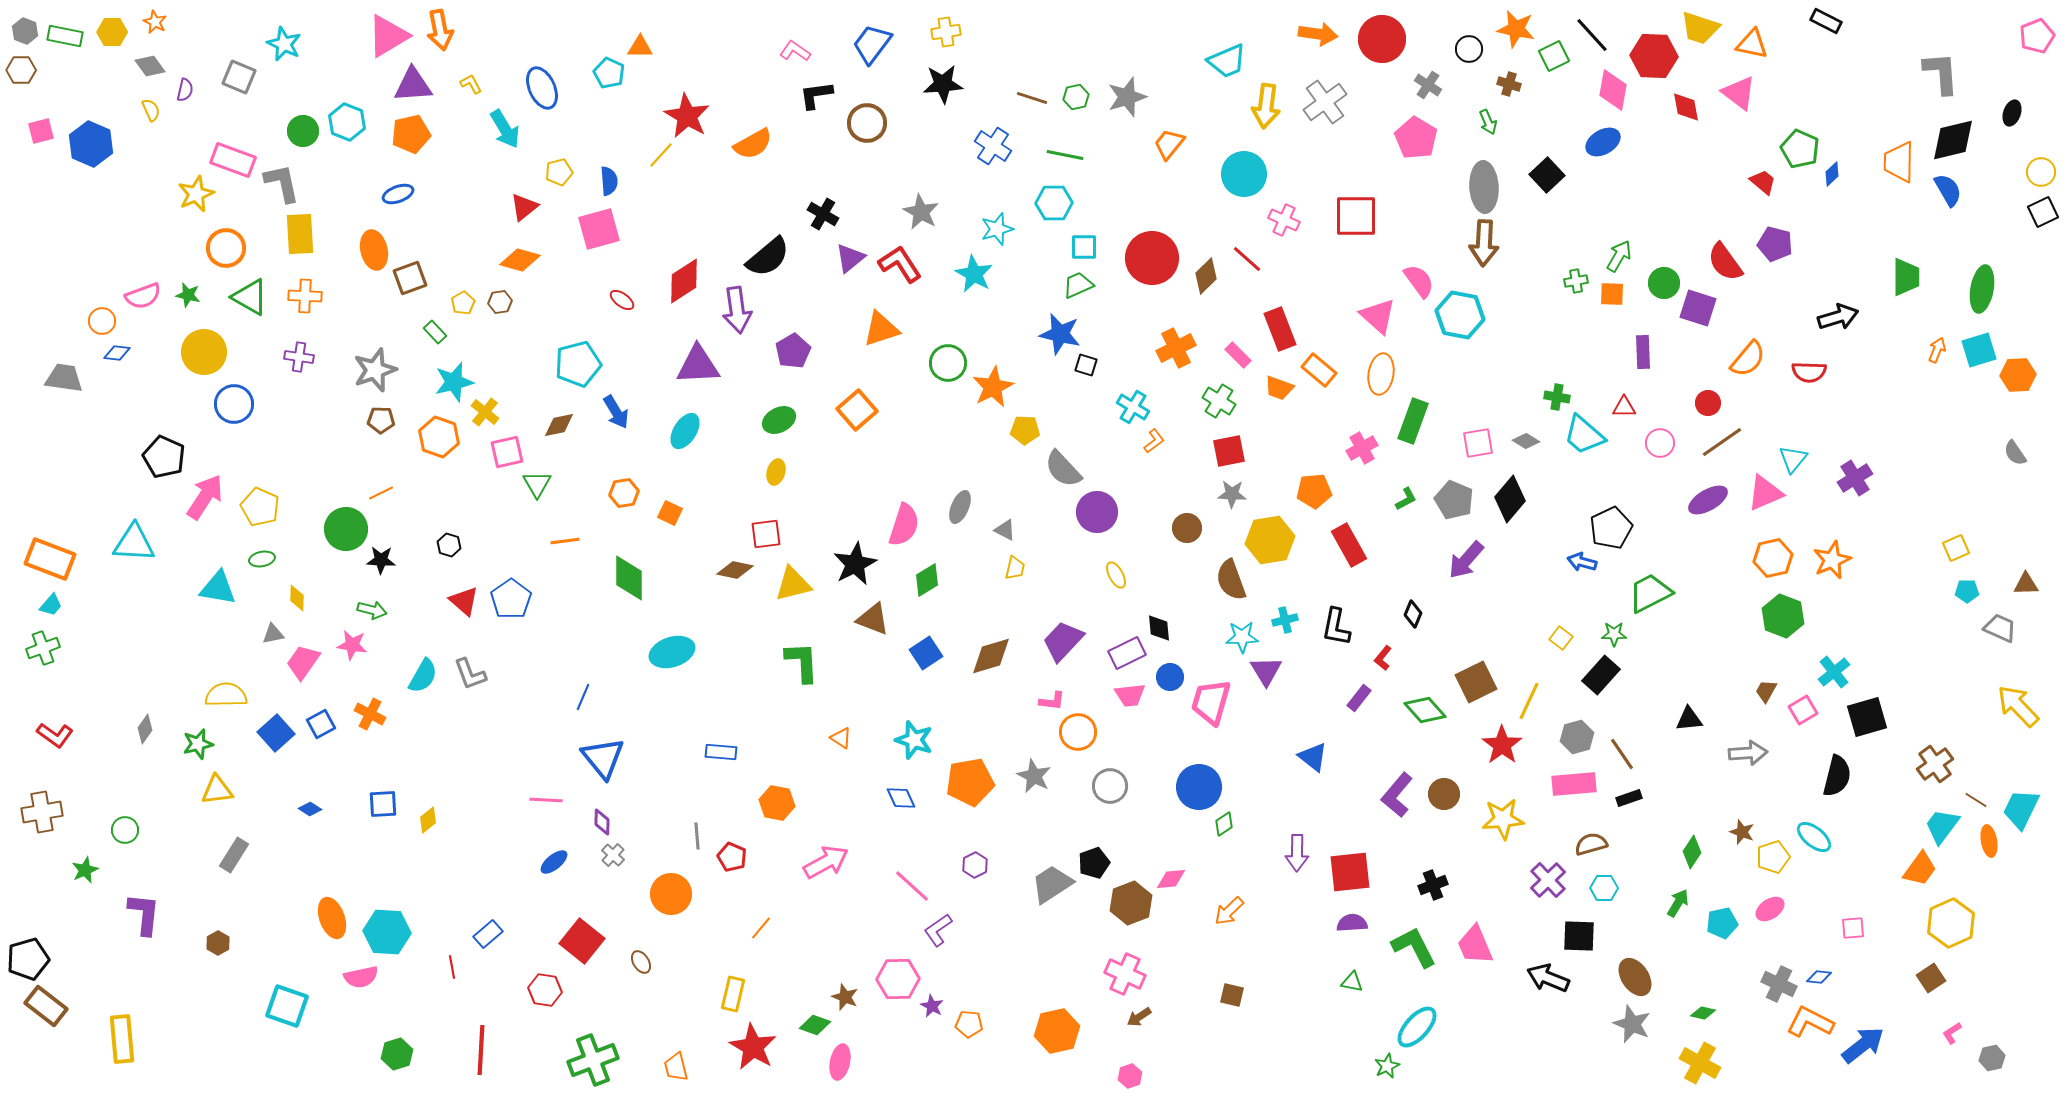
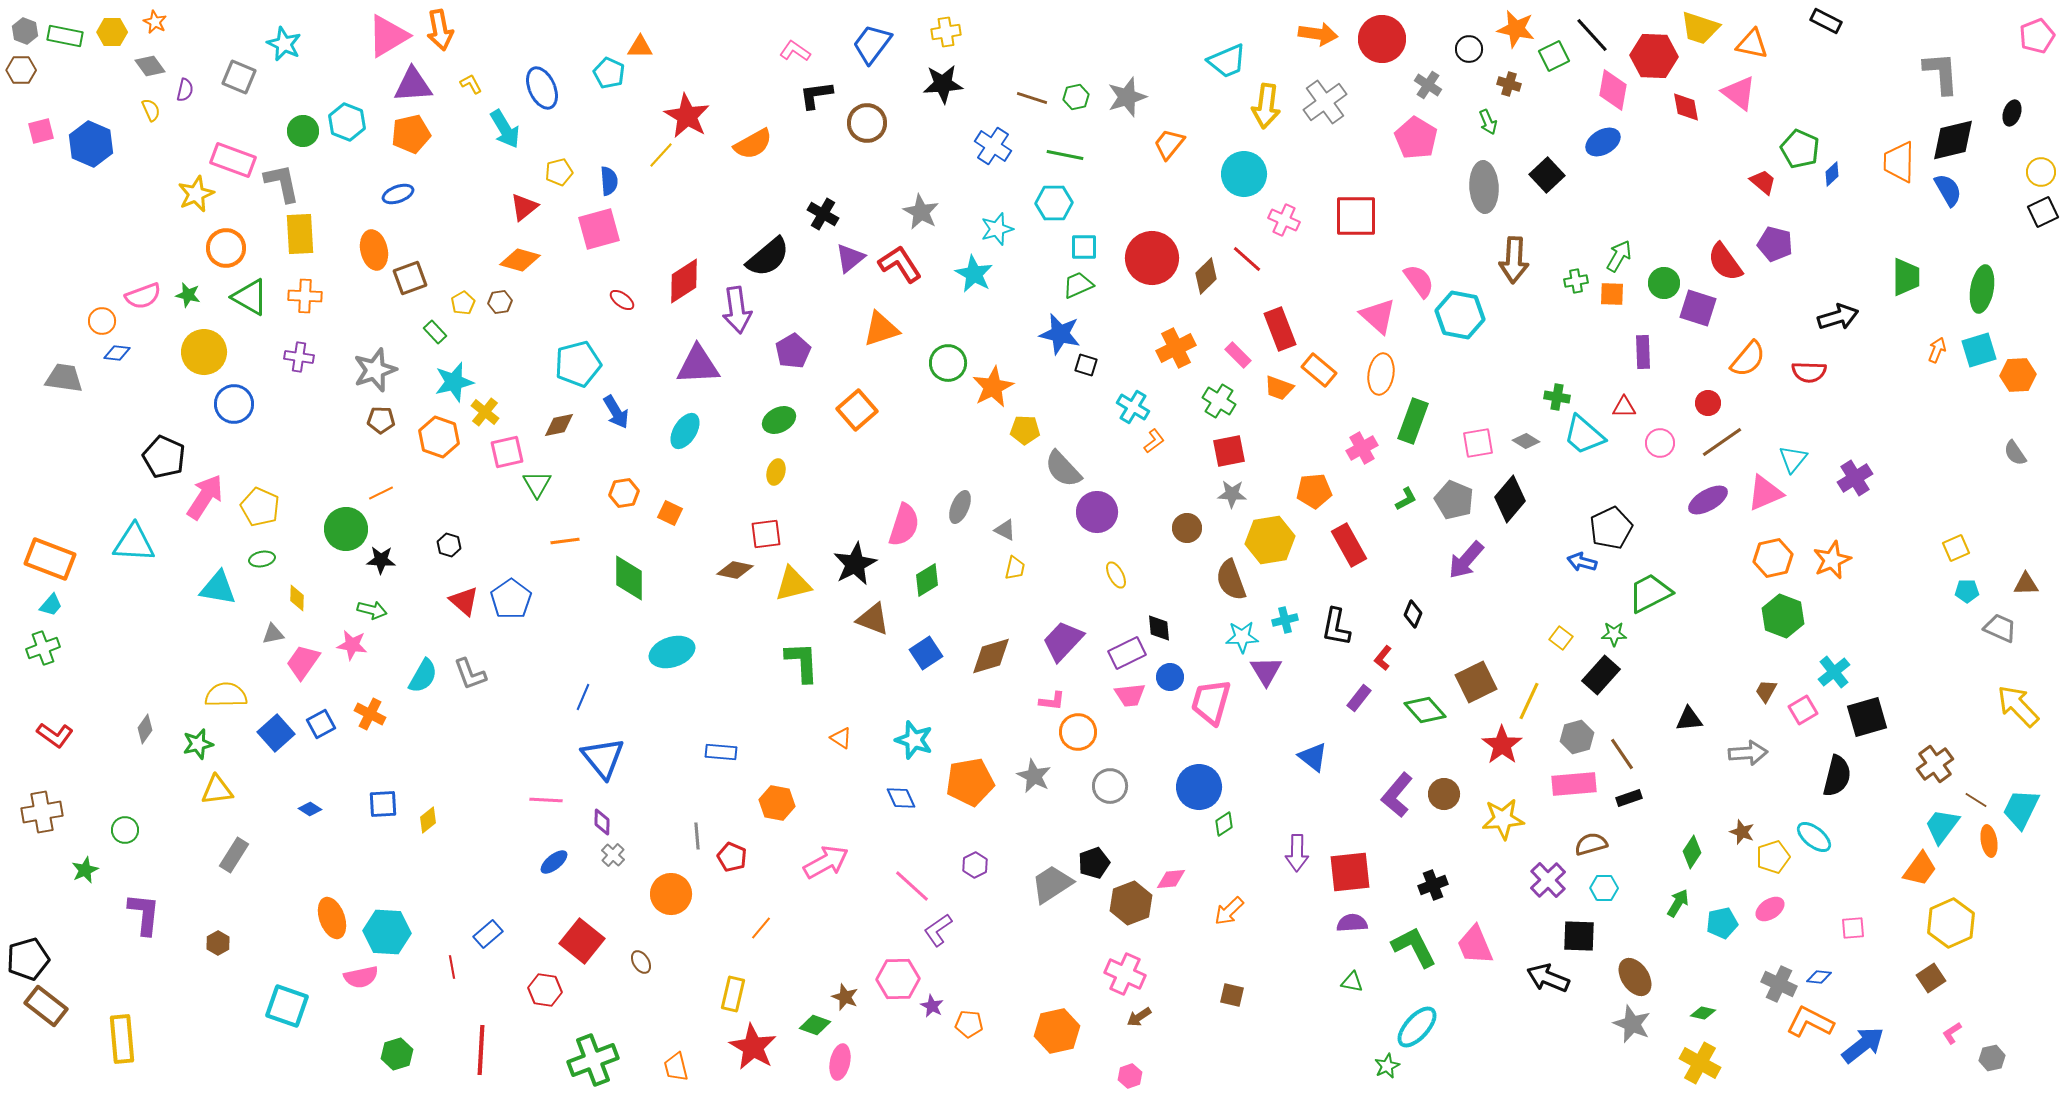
brown arrow at (1484, 243): moved 30 px right, 17 px down
